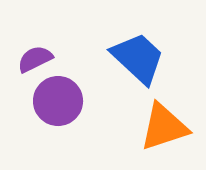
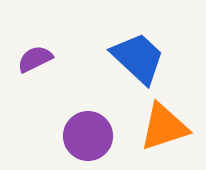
purple circle: moved 30 px right, 35 px down
